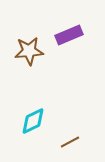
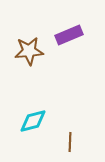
cyan diamond: rotated 12 degrees clockwise
brown line: rotated 60 degrees counterclockwise
